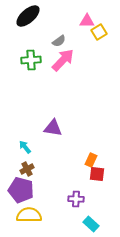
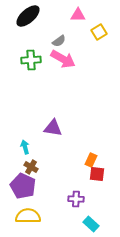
pink triangle: moved 9 px left, 6 px up
pink arrow: moved 1 px up; rotated 75 degrees clockwise
cyan arrow: rotated 24 degrees clockwise
brown cross: moved 4 px right, 2 px up; rotated 32 degrees counterclockwise
purple pentagon: moved 2 px right, 4 px up; rotated 10 degrees clockwise
yellow semicircle: moved 1 px left, 1 px down
